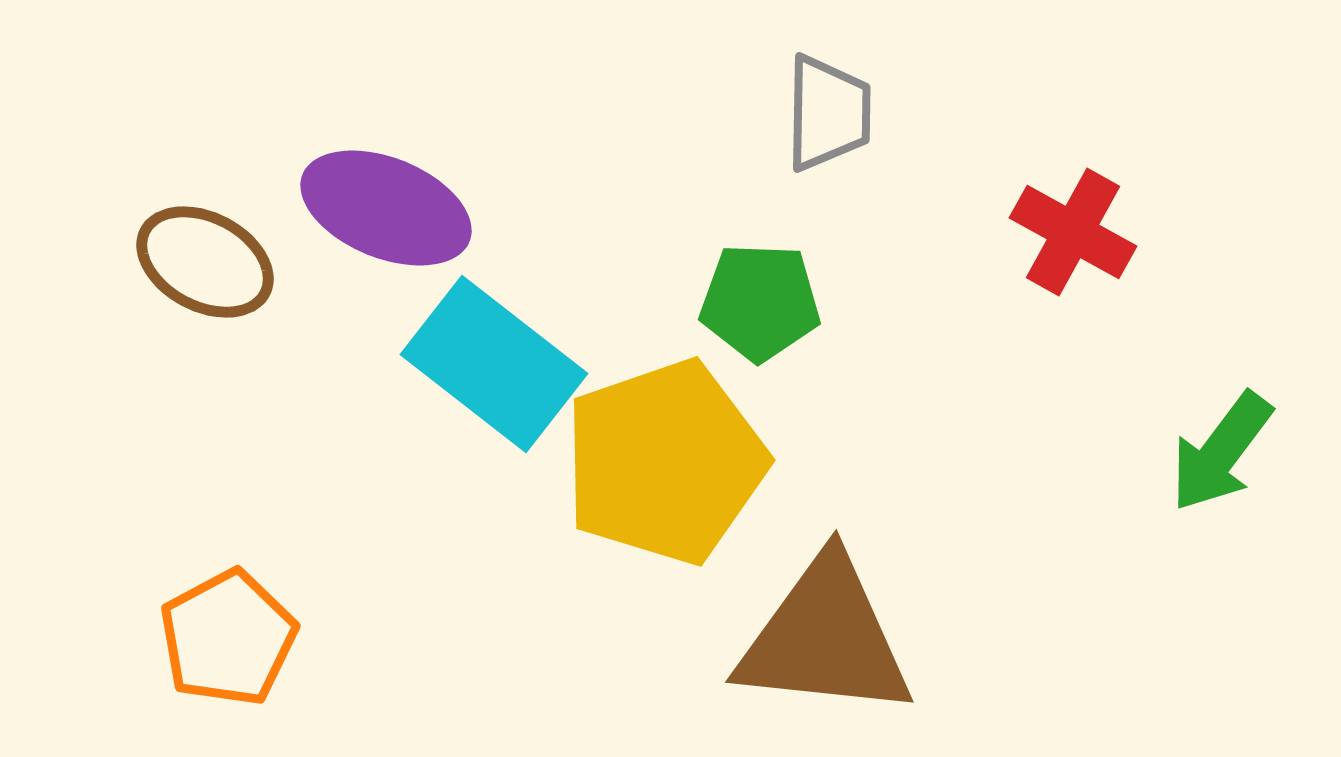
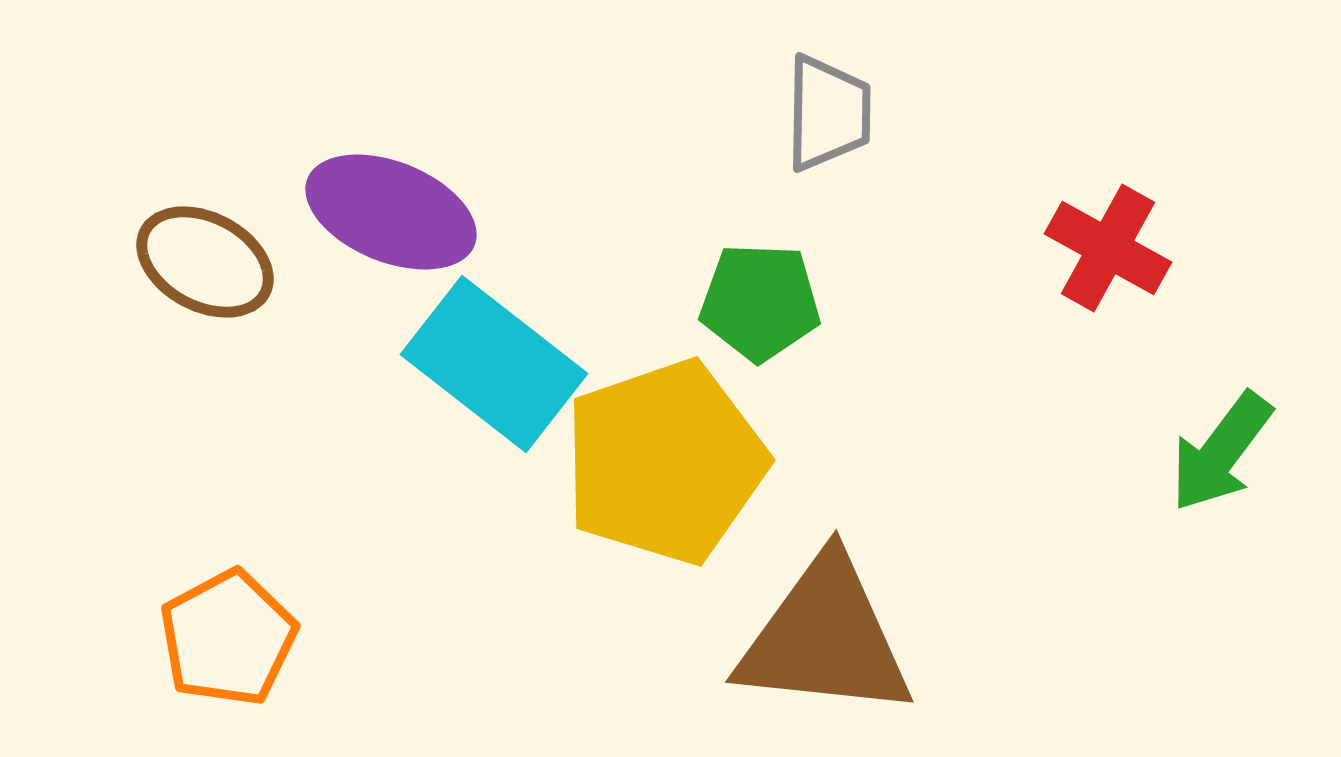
purple ellipse: moved 5 px right, 4 px down
red cross: moved 35 px right, 16 px down
